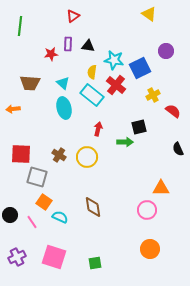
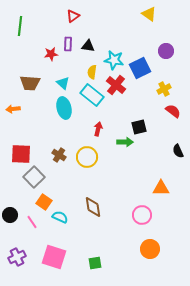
yellow cross: moved 11 px right, 6 px up
black semicircle: moved 2 px down
gray square: moved 3 px left; rotated 30 degrees clockwise
pink circle: moved 5 px left, 5 px down
